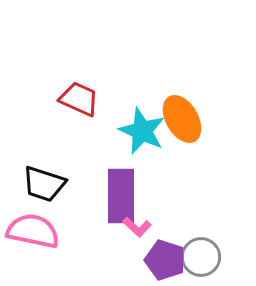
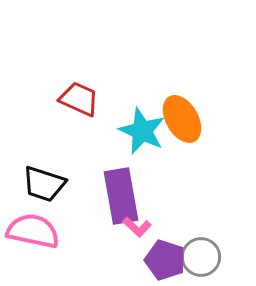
purple rectangle: rotated 10 degrees counterclockwise
